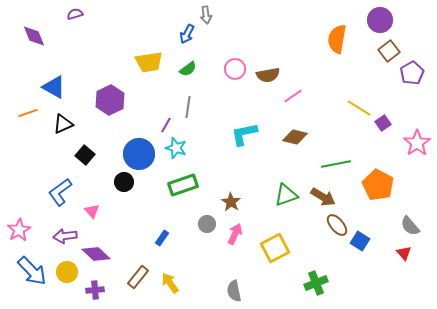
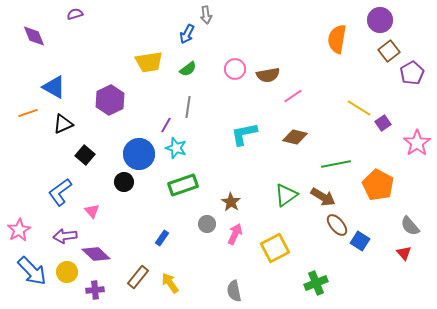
green triangle at (286, 195): rotated 15 degrees counterclockwise
